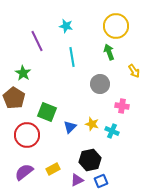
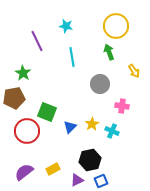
brown pentagon: rotated 30 degrees clockwise
yellow star: rotated 24 degrees clockwise
red circle: moved 4 px up
